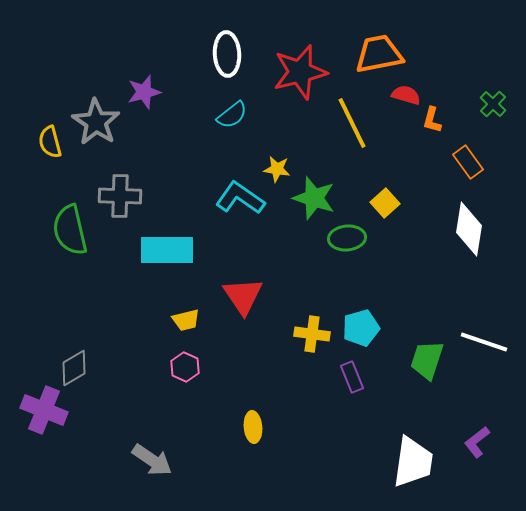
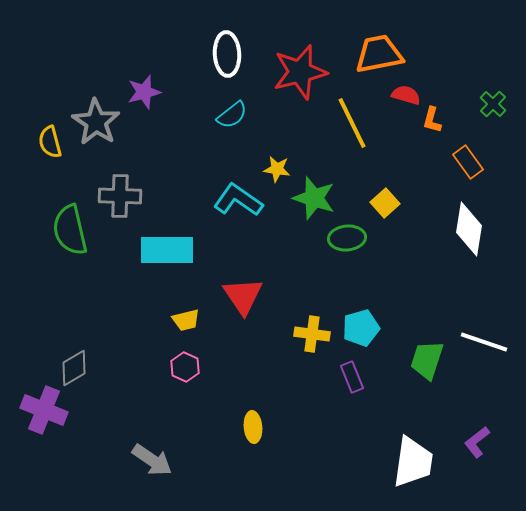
cyan L-shape: moved 2 px left, 2 px down
